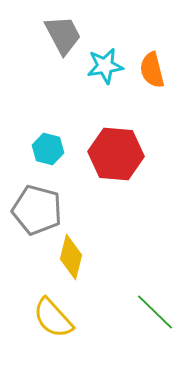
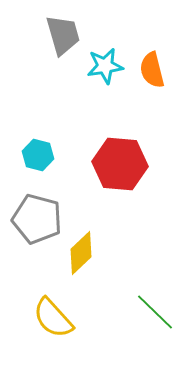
gray trapezoid: rotated 12 degrees clockwise
cyan hexagon: moved 10 px left, 6 px down
red hexagon: moved 4 px right, 10 px down
gray pentagon: moved 9 px down
yellow diamond: moved 10 px right, 4 px up; rotated 33 degrees clockwise
